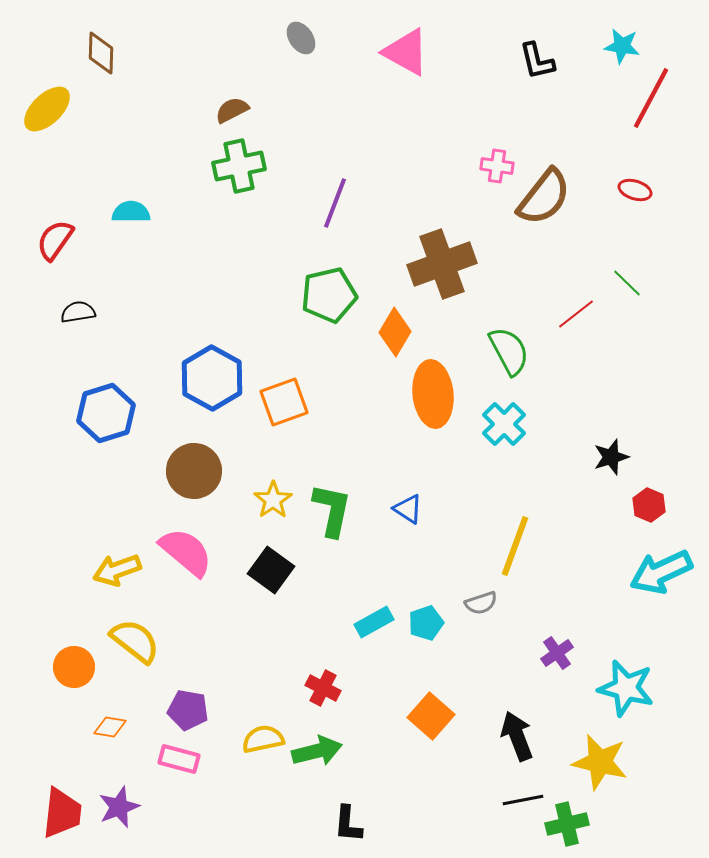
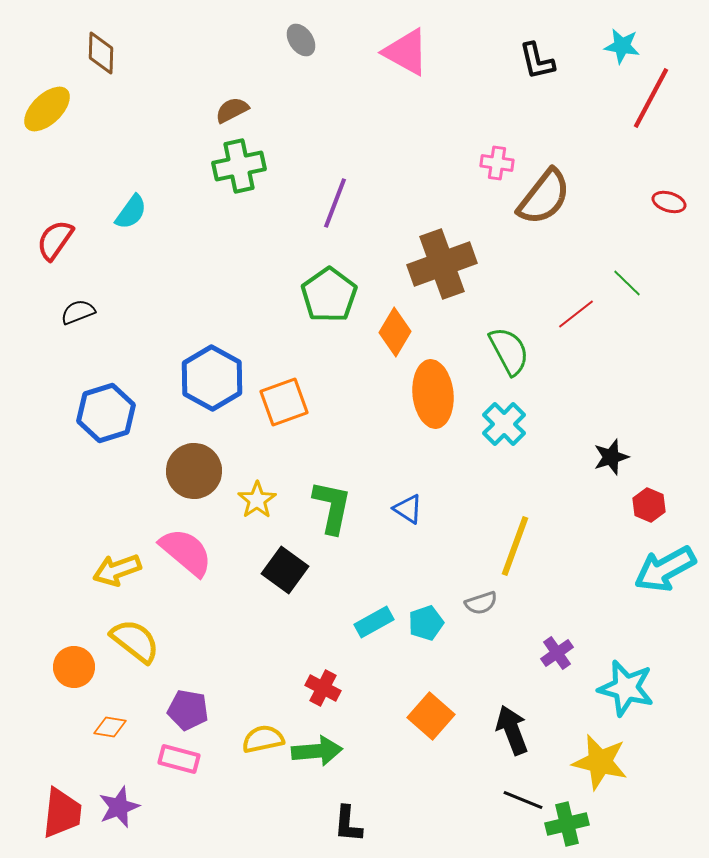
gray ellipse at (301, 38): moved 2 px down
pink cross at (497, 166): moved 3 px up
red ellipse at (635, 190): moved 34 px right, 12 px down
cyan semicircle at (131, 212): rotated 126 degrees clockwise
green pentagon at (329, 295): rotated 22 degrees counterclockwise
black semicircle at (78, 312): rotated 12 degrees counterclockwise
yellow star at (273, 500): moved 16 px left
green L-shape at (332, 510): moved 3 px up
black square at (271, 570): moved 14 px right
cyan arrow at (661, 572): moved 4 px right, 3 px up; rotated 4 degrees counterclockwise
black arrow at (517, 736): moved 5 px left, 6 px up
green arrow at (317, 751): rotated 9 degrees clockwise
black line at (523, 800): rotated 33 degrees clockwise
